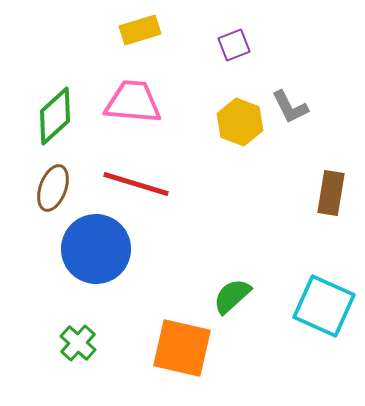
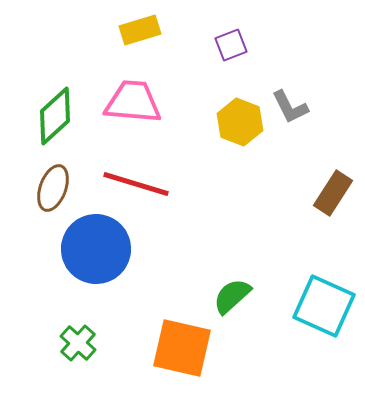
purple square: moved 3 px left
brown rectangle: moved 2 px right; rotated 24 degrees clockwise
